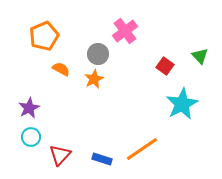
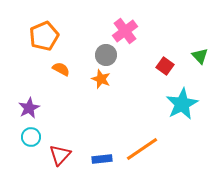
gray circle: moved 8 px right, 1 px down
orange star: moved 7 px right; rotated 24 degrees counterclockwise
blue rectangle: rotated 24 degrees counterclockwise
